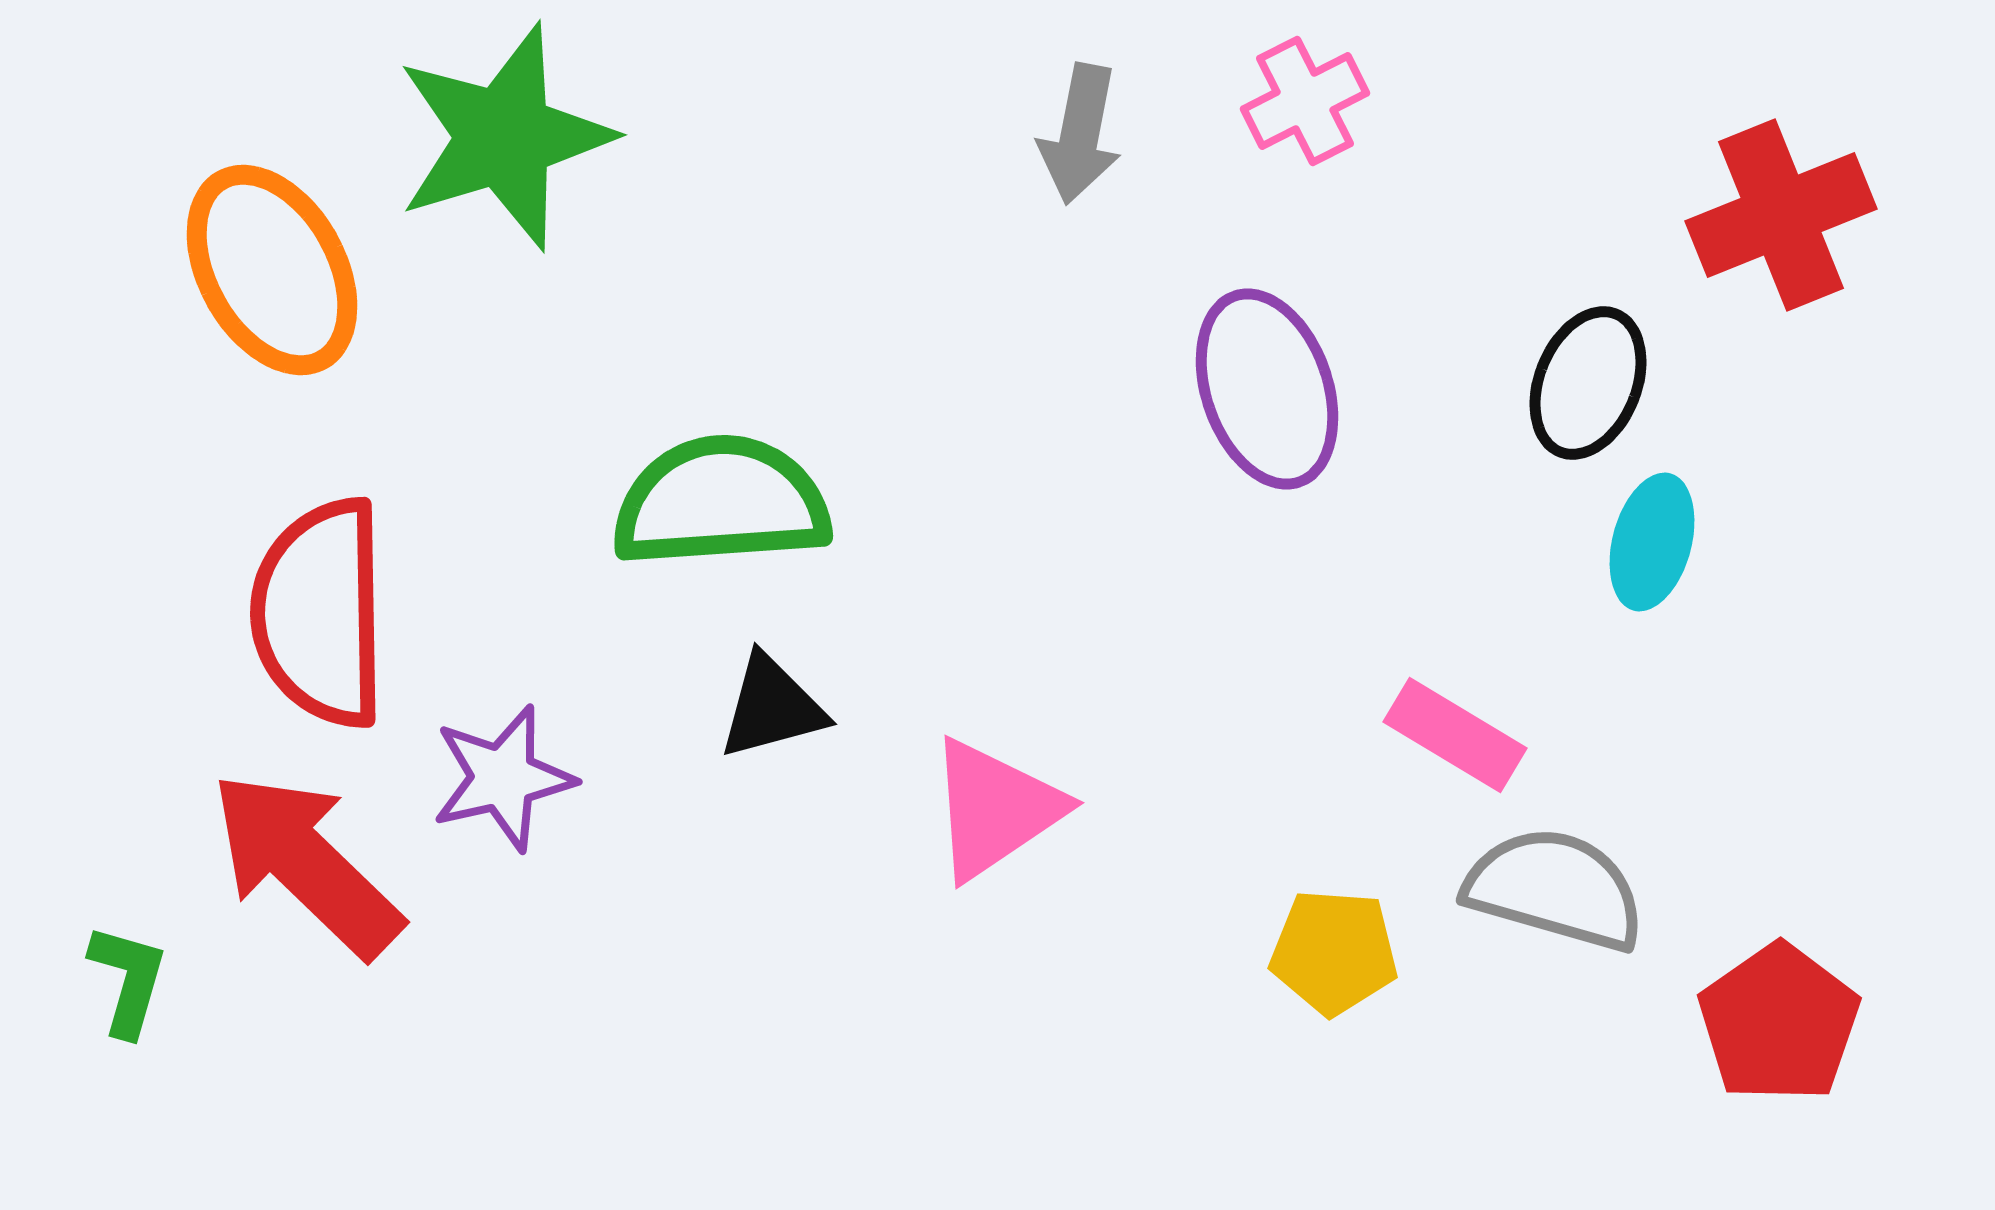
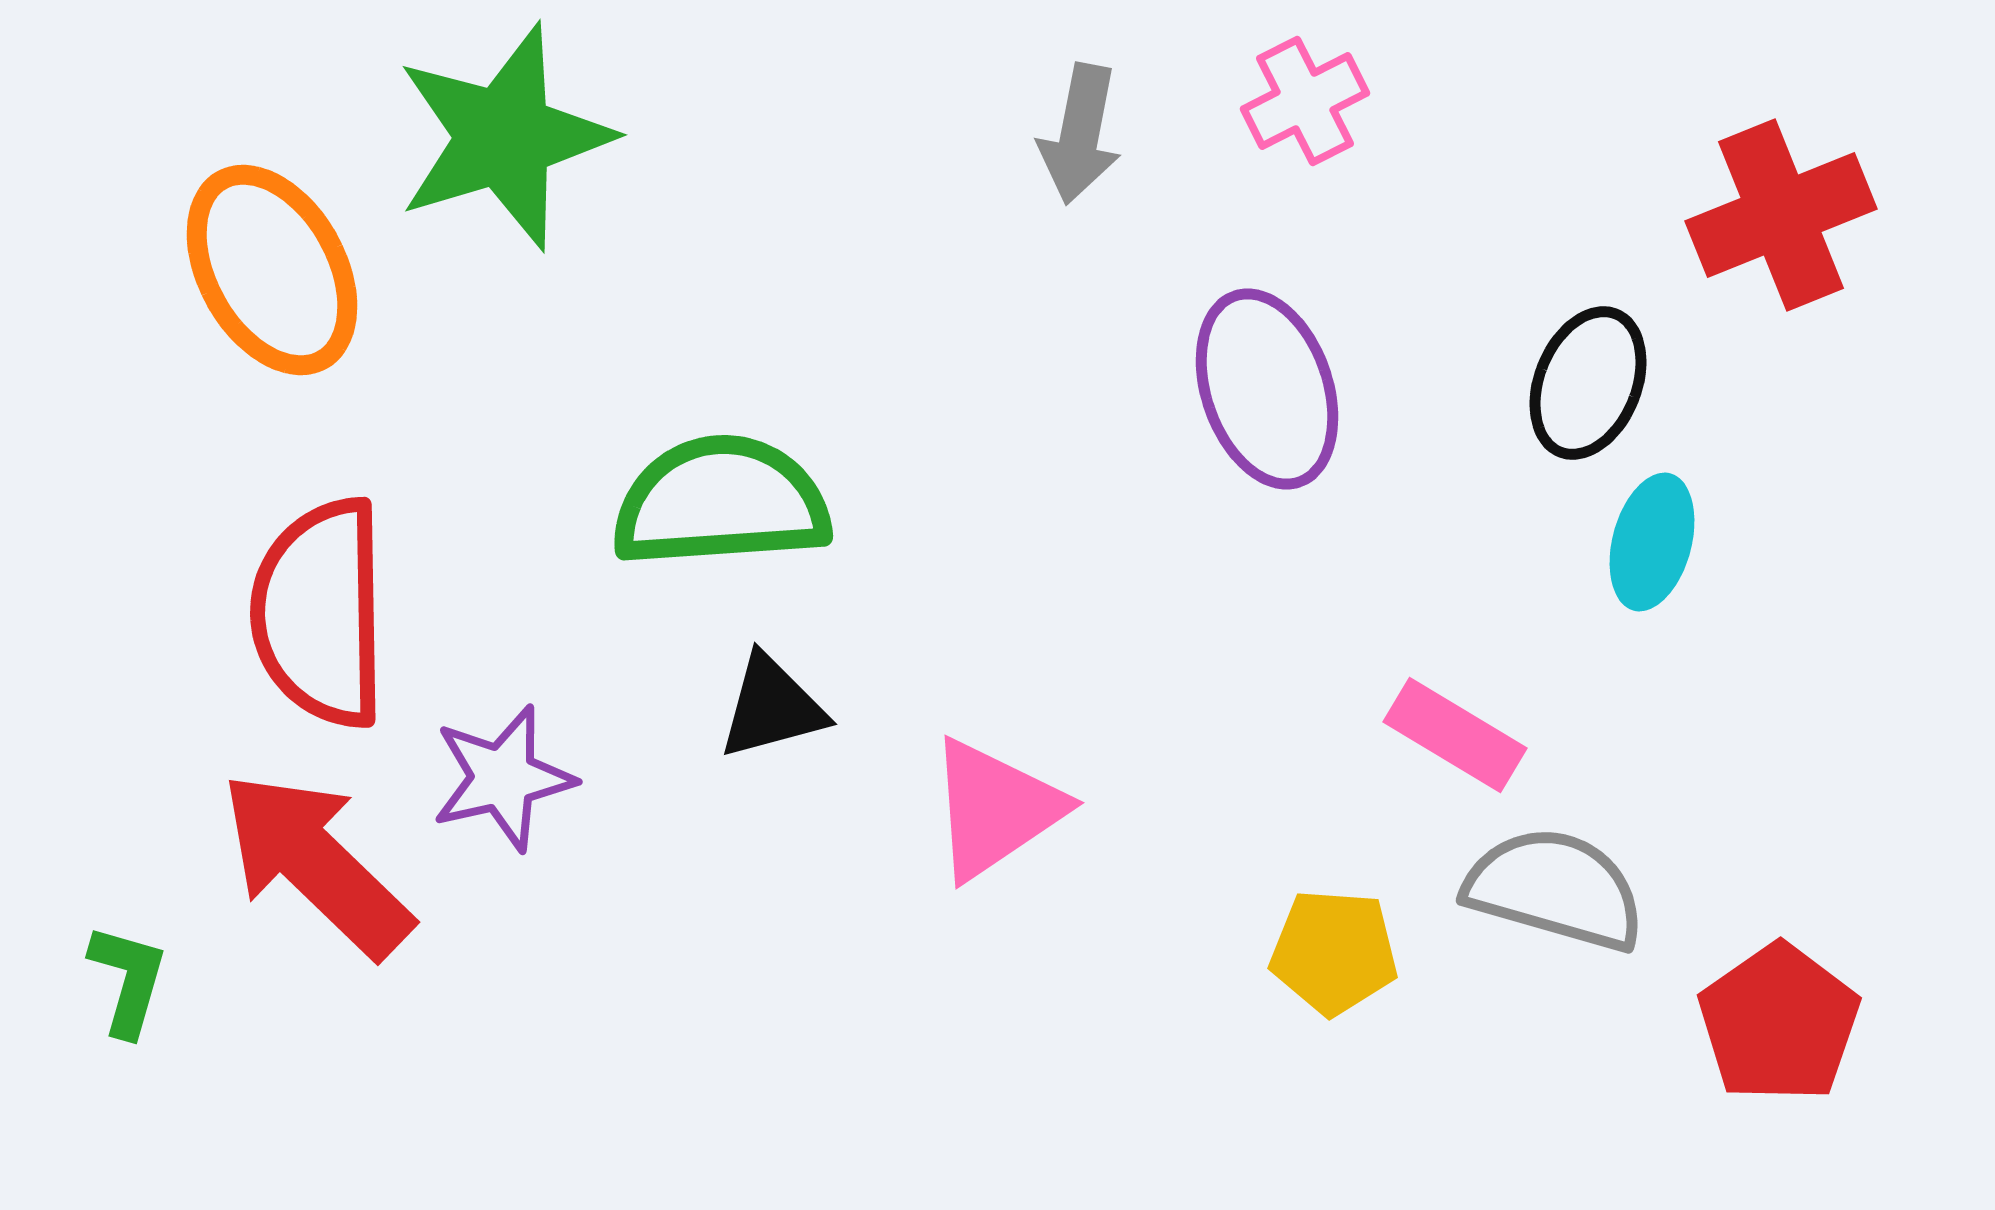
red arrow: moved 10 px right
